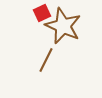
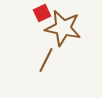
brown star: moved 2 px down; rotated 12 degrees counterclockwise
